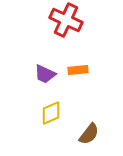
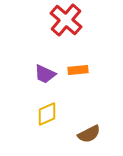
red cross: rotated 16 degrees clockwise
yellow diamond: moved 4 px left, 1 px down
brown semicircle: rotated 25 degrees clockwise
